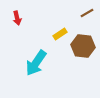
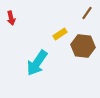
brown line: rotated 24 degrees counterclockwise
red arrow: moved 6 px left
cyan arrow: moved 1 px right
